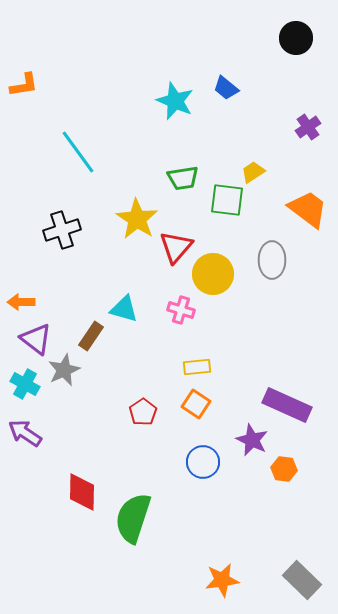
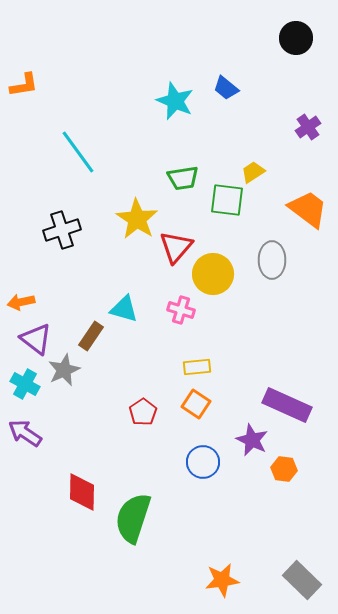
orange arrow: rotated 12 degrees counterclockwise
